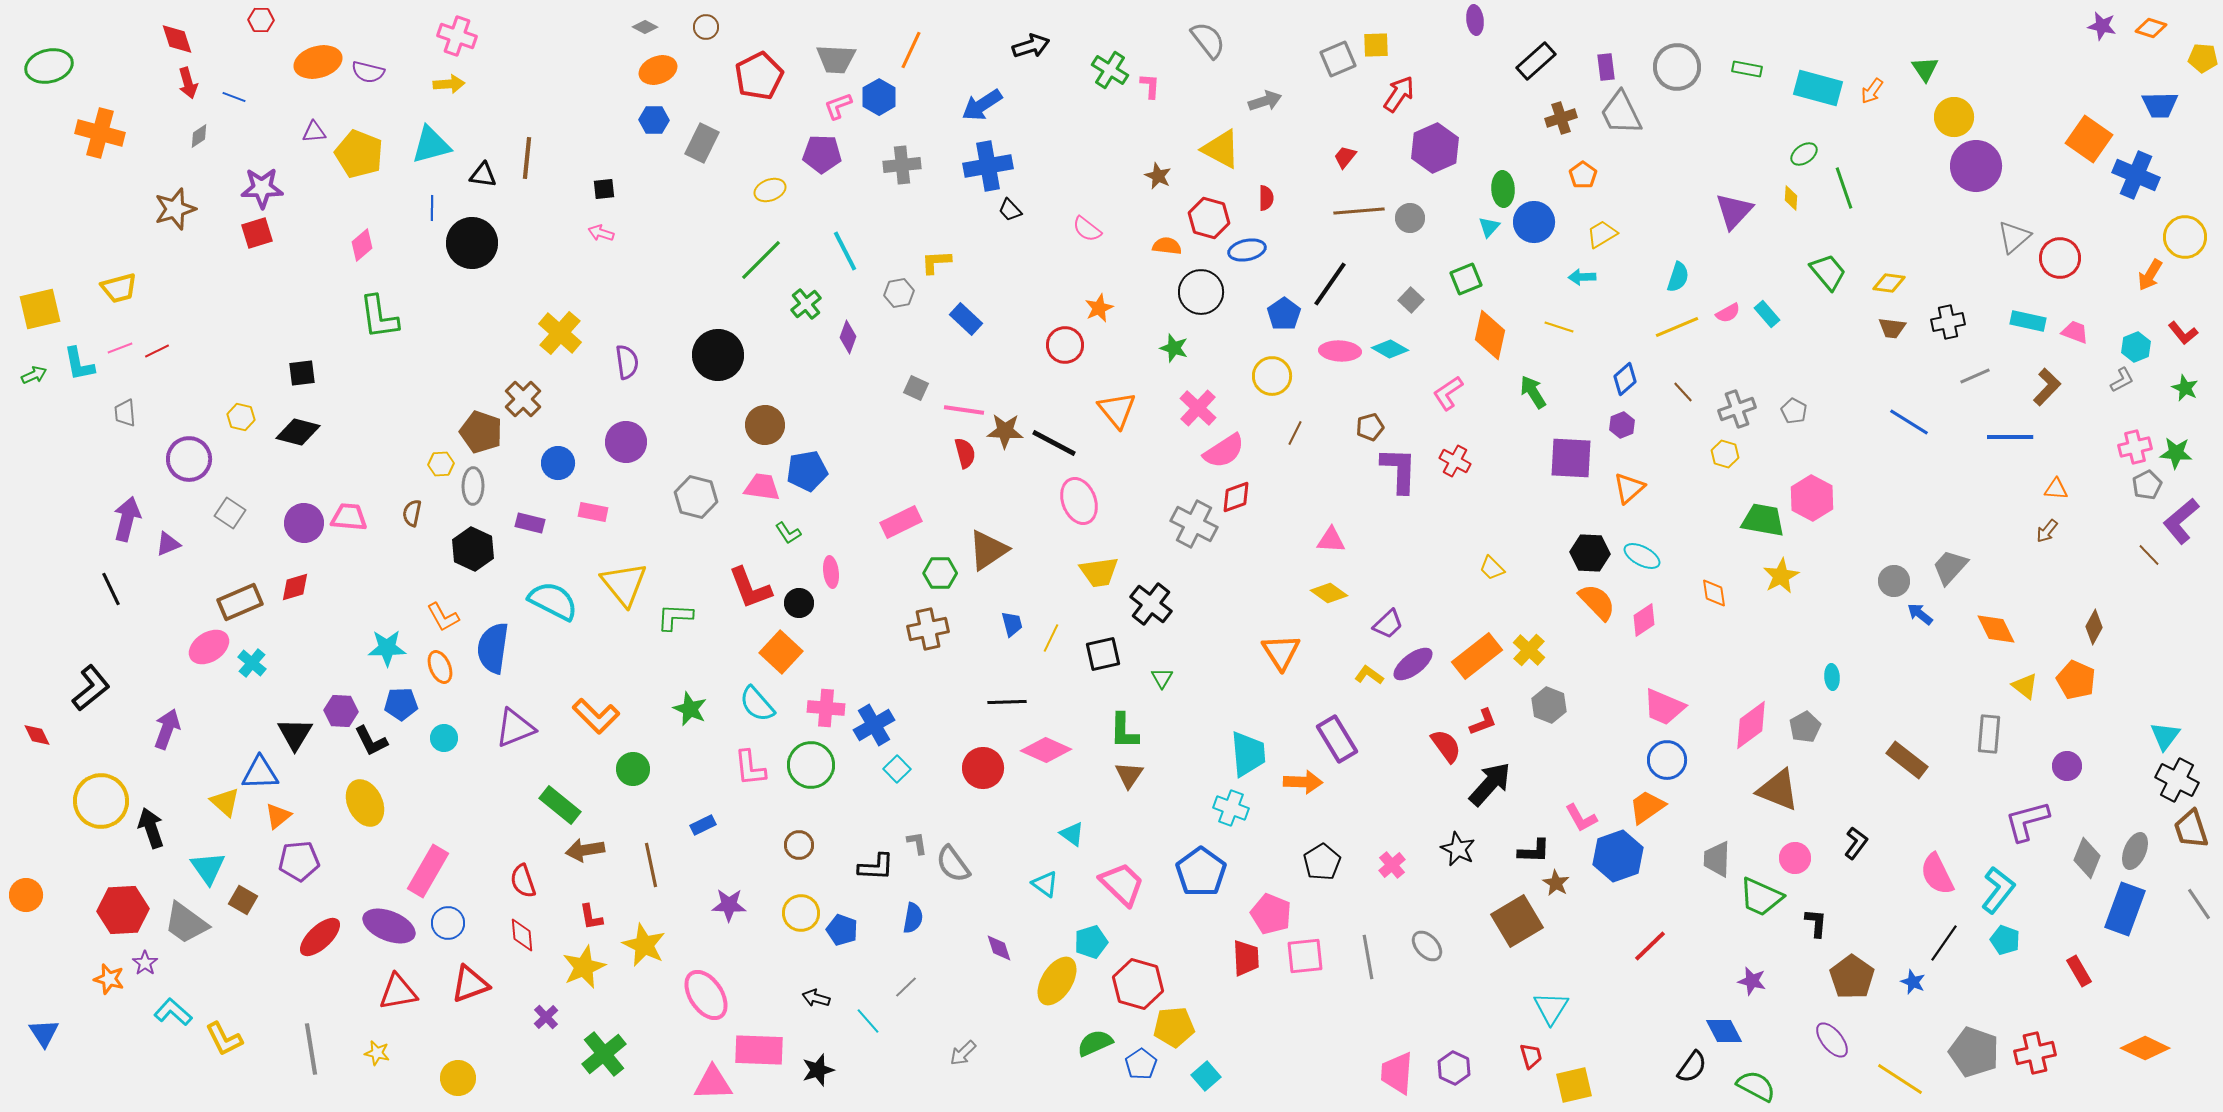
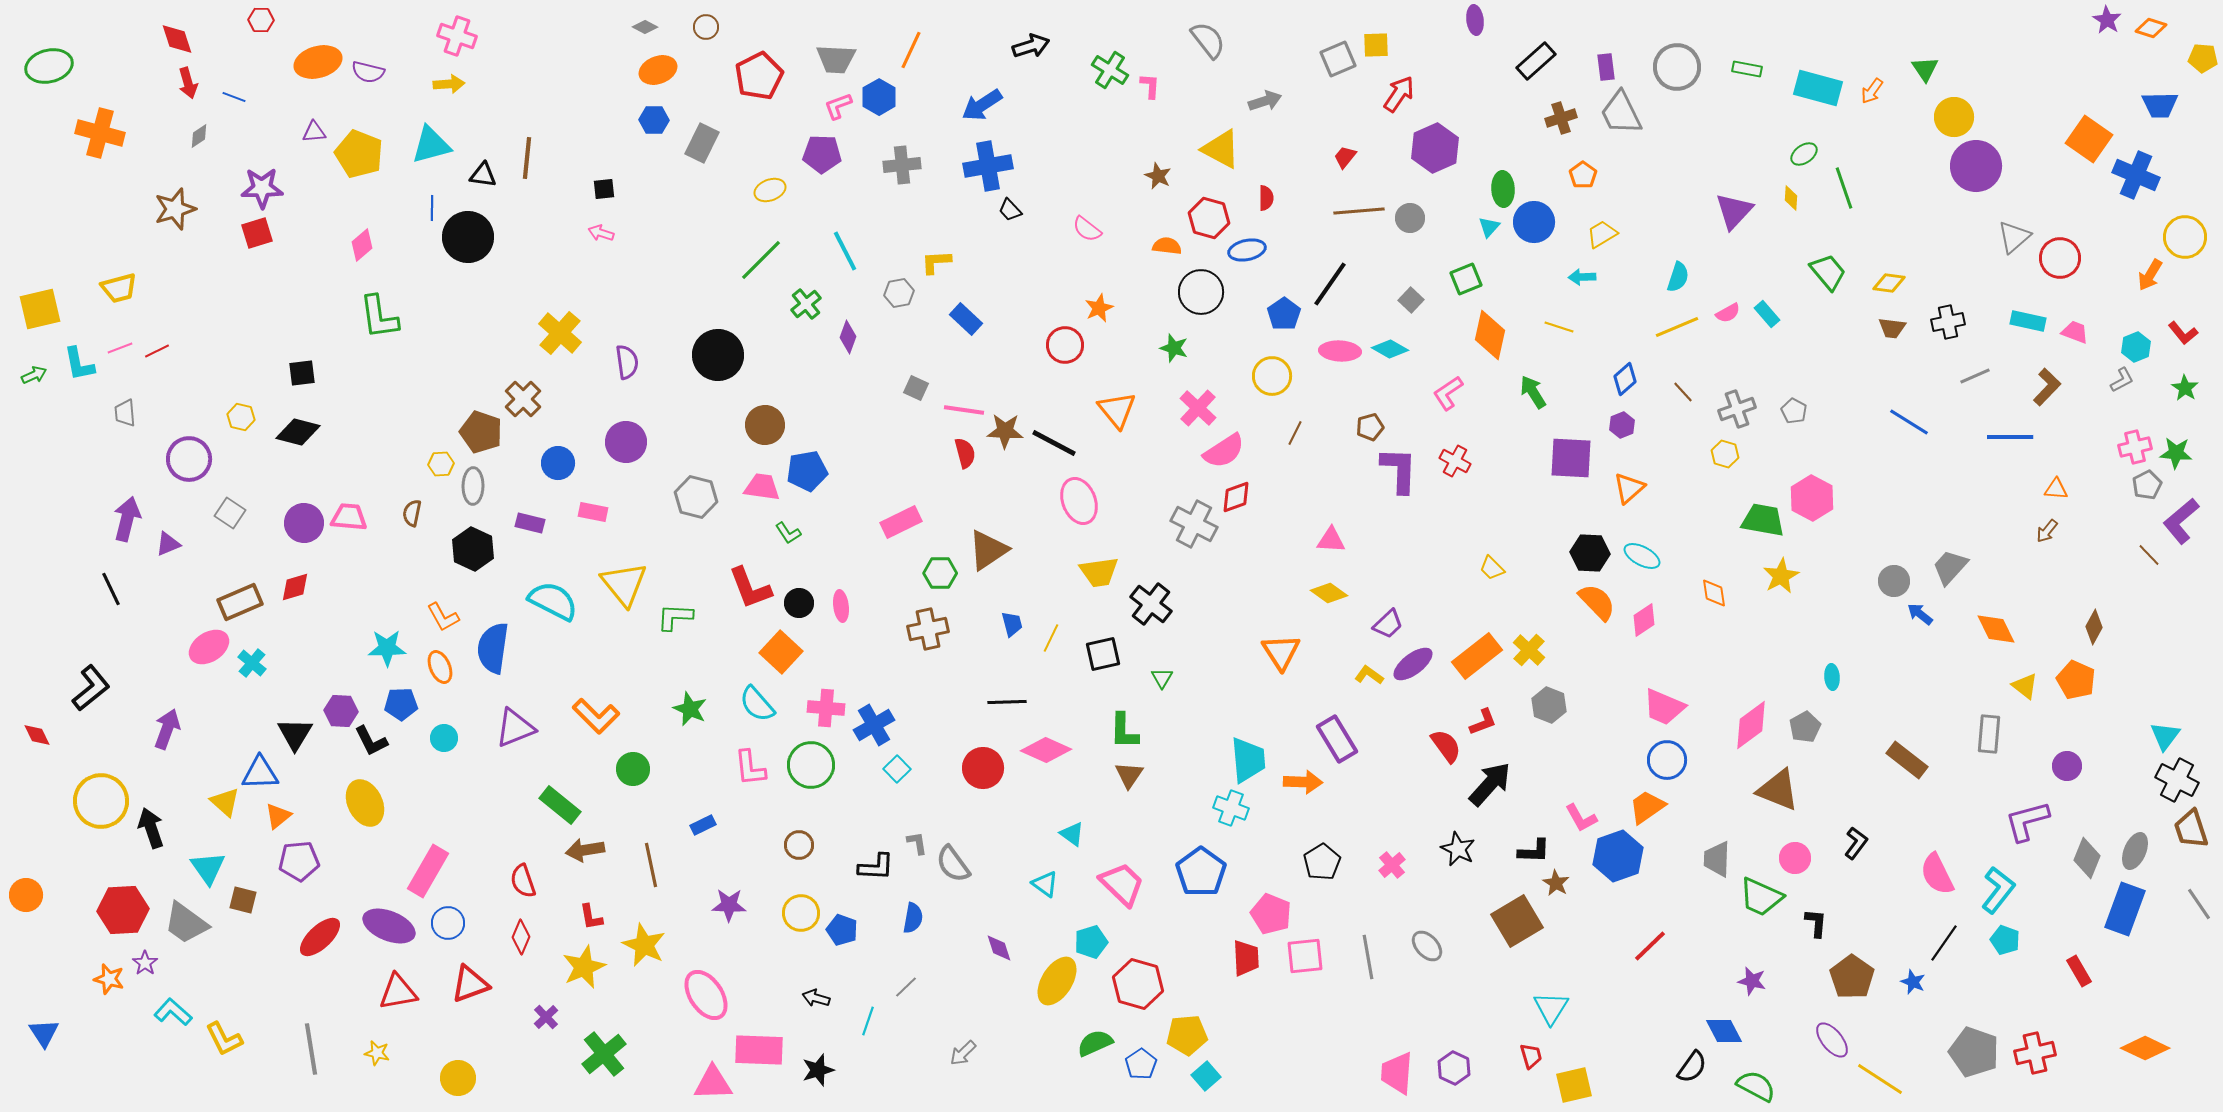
purple star at (2102, 26): moved 5 px right, 6 px up; rotated 20 degrees clockwise
black circle at (472, 243): moved 4 px left, 6 px up
green star at (2185, 388): rotated 8 degrees clockwise
pink ellipse at (831, 572): moved 10 px right, 34 px down
cyan trapezoid at (1248, 754): moved 6 px down
brown square at (243, 900): rotated 16 degrees counterclockwise
red diamond at (522, 935): moved 1 px left, 2 px down; rotated 28 degrees clockwise
cyan line at (868, 1021): rotated 60 degrees clockwise
yellow pentagon at (1174, 1027): moved 13 px right, 8 px down
yellow line at (1900, 1079): moved 20 px left
